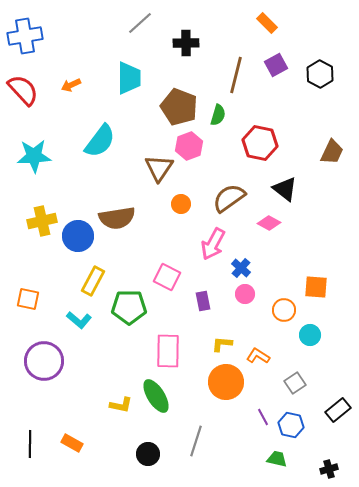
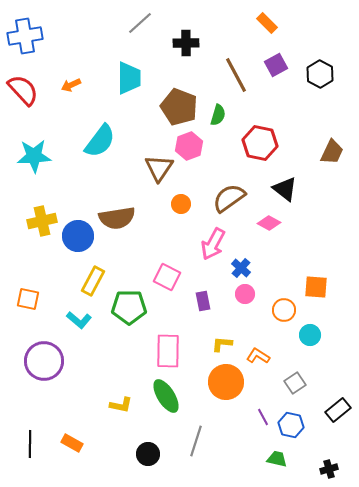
brown line at (236, 75): rotated 42 degrees counterclockwise
green ellipse at (156, 396): moved 10 px right
